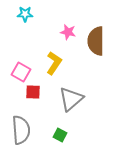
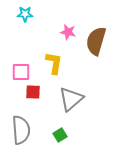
brown semicircle: rotated 16 degrees clockwise
yellow L-shape: rotated 25 degrees counterclockwise
pink square: rotated 30 degrees counterclockwise
green square: rotated 32 degrees clockwise
